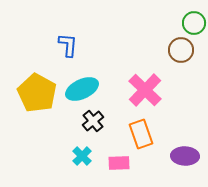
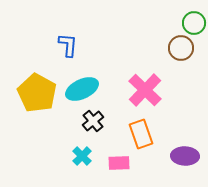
brown circle: moved 2 px up
